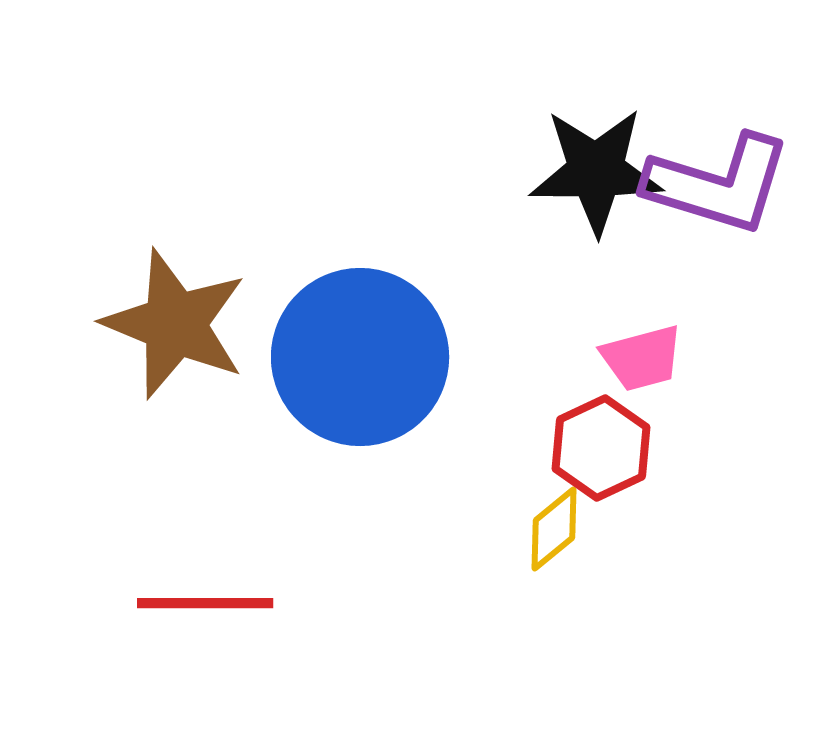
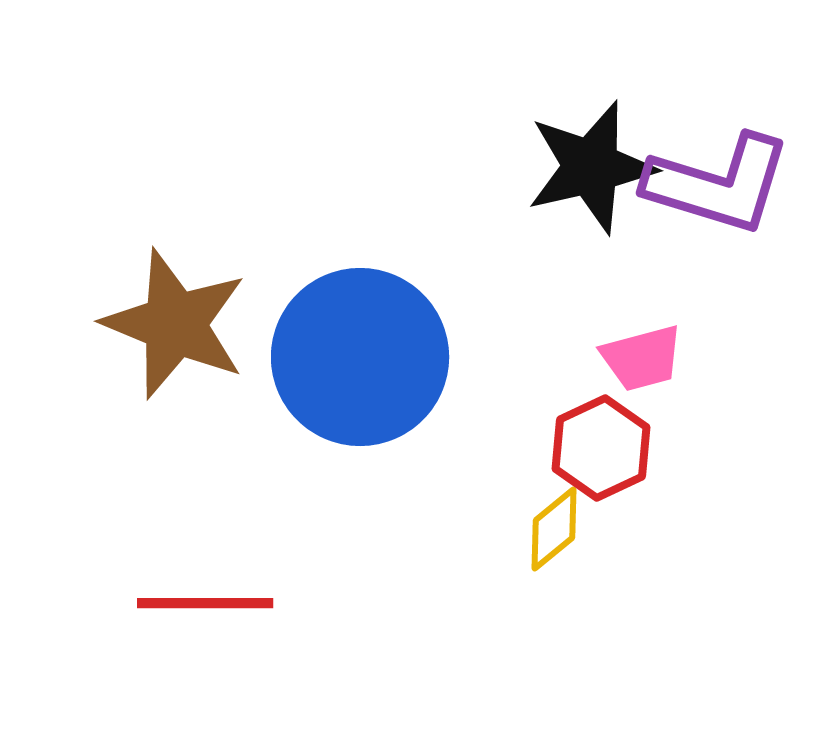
black star: moved 5 px left, 4 px up; rotated 13 degrees counterclockwise
